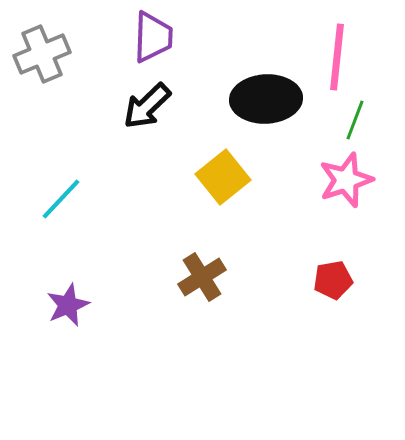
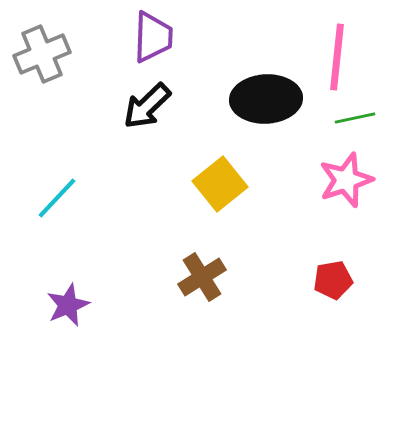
green line: moved 2 px up; rotated 57 degrees clockwise
yellow square: moved 3 px left, 7 px down
cyan line: moved 4 px left, 1 px up
